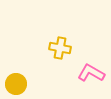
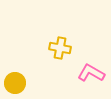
yellow circle: moved 1 px left, 1 px up
